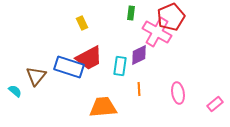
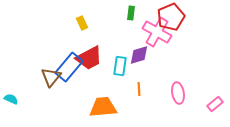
purple diamond: rotated 10 degrees clockwise
blue rectangle: rotated 68 degrees counterclockwise
brown triangle: moved 15 px right, 1 px down
cyan semicircle: moved 4 px left, 8 px down; rotated 16 degrees counterclockwise
